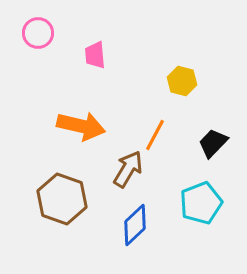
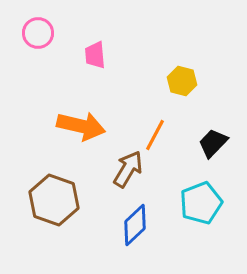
brown hexagon: moved 8 px left, 1 px down
